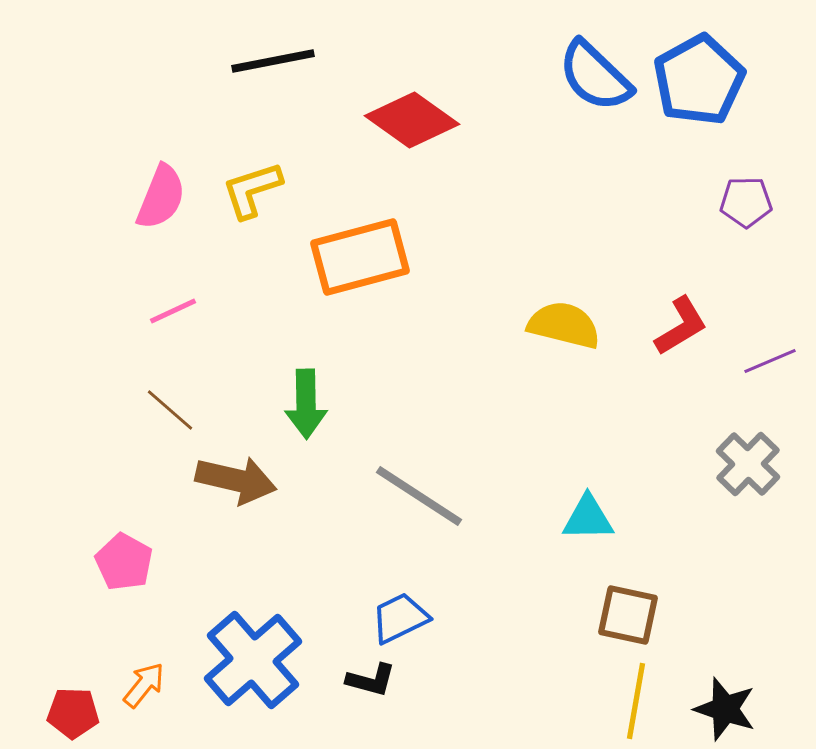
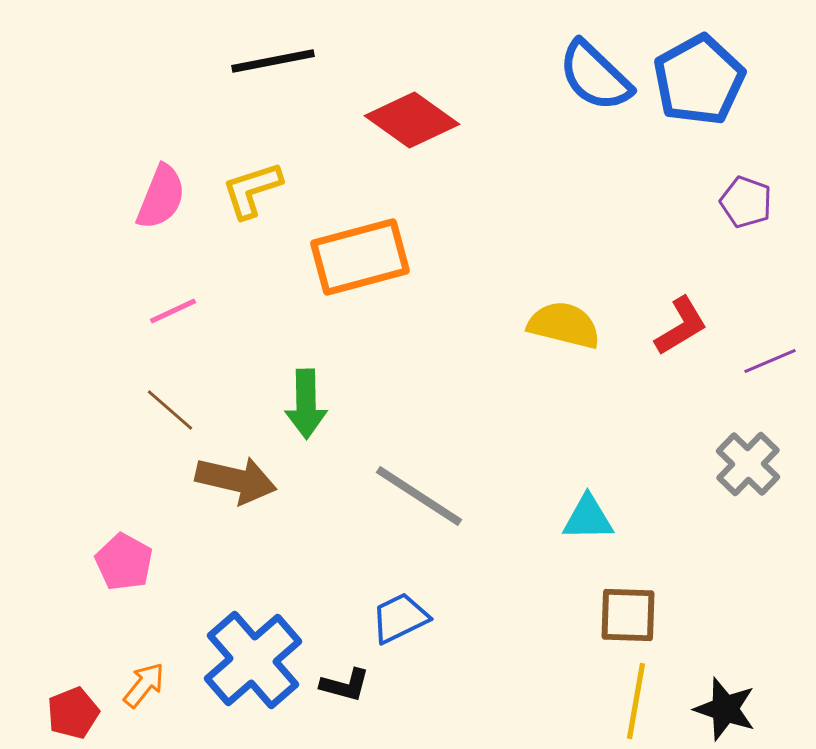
purple pentagon: rotated 21 degrees clockwise
brown square: rotated 10 degrees counterclockwise
black L-shape: moved 26 px left, 5 px down
red pentagon: rotated 24 degrees counterclockwise
